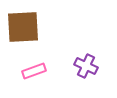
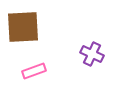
purple cross: moved 6 px right, 12 px up
